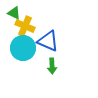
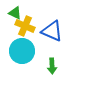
green triangle: moved 1 px right
blue triangle: moved 4 px right, 10 px up
cyan circle: moved 1 px left, 3 px down
